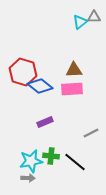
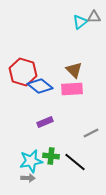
brown triangle: rotated 48 degrees clockwise
